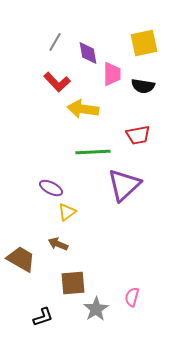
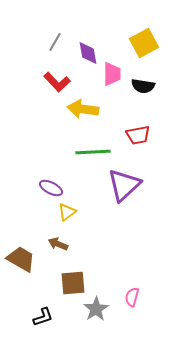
yellow square: rotated 16 degrees counterclockwise
